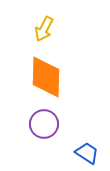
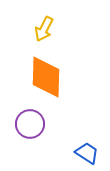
purple circle: moved 14 px left
